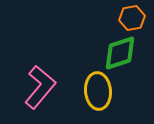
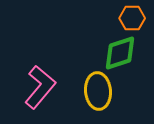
orange hexagon: rotated 10 degrees clockwise
